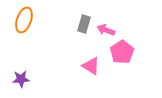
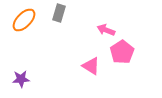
orange ellipse: rotated 25 degrees clockwise
gray rectangle: moved 25 px left, 11 px up
